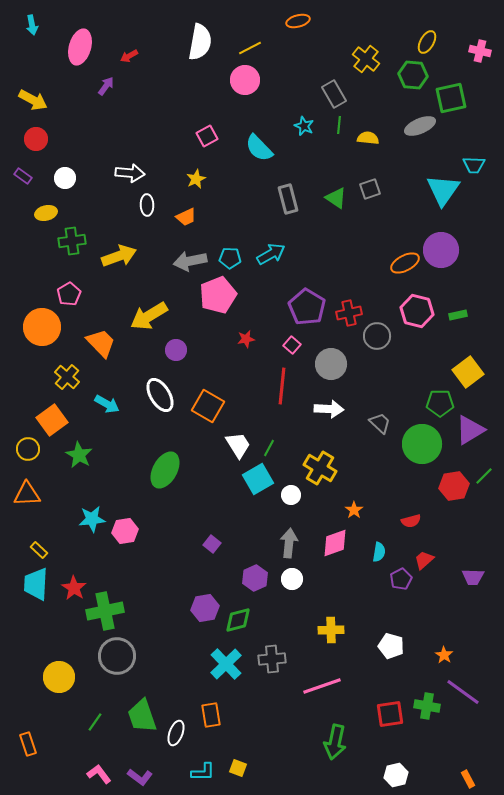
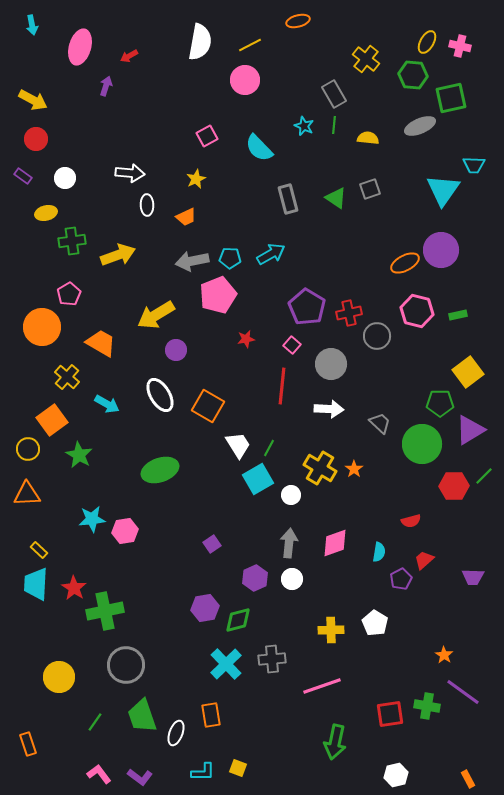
yellow line at (250, 48): moved 3 px up
pink cross at (480, 51): moved 20 px left, 5 px up
purple arrow at (106, 86): rotated 18 degrees counterclockwise
green line at (339, 125): moved 5 px left
yellow arrow at (119, 256): moved 1 px left, 1 px up
gray arrow at (190, 261): moved 2 px right
yellow arrow at (149, 316): moved 7 px right, 1 px up
orange trapezoid at (101, 343): rotated 16 degrees counterclockwise
green ellipse at (165, 470): moved 5 px left; rotated 42 degrees clockwise
red hexagon at (454, 486): rotated 8 degrees clockwise
orange star at (354, 510): moved 41 px up
purple square at (212, 544): rotated 18 degrees clockwise
white pentagon at (391, 646): moved 16 px left, 23 px up; rotated 15 degrees clockwise
gray circle at (117, 656): moved 9 px right, 9 px down
